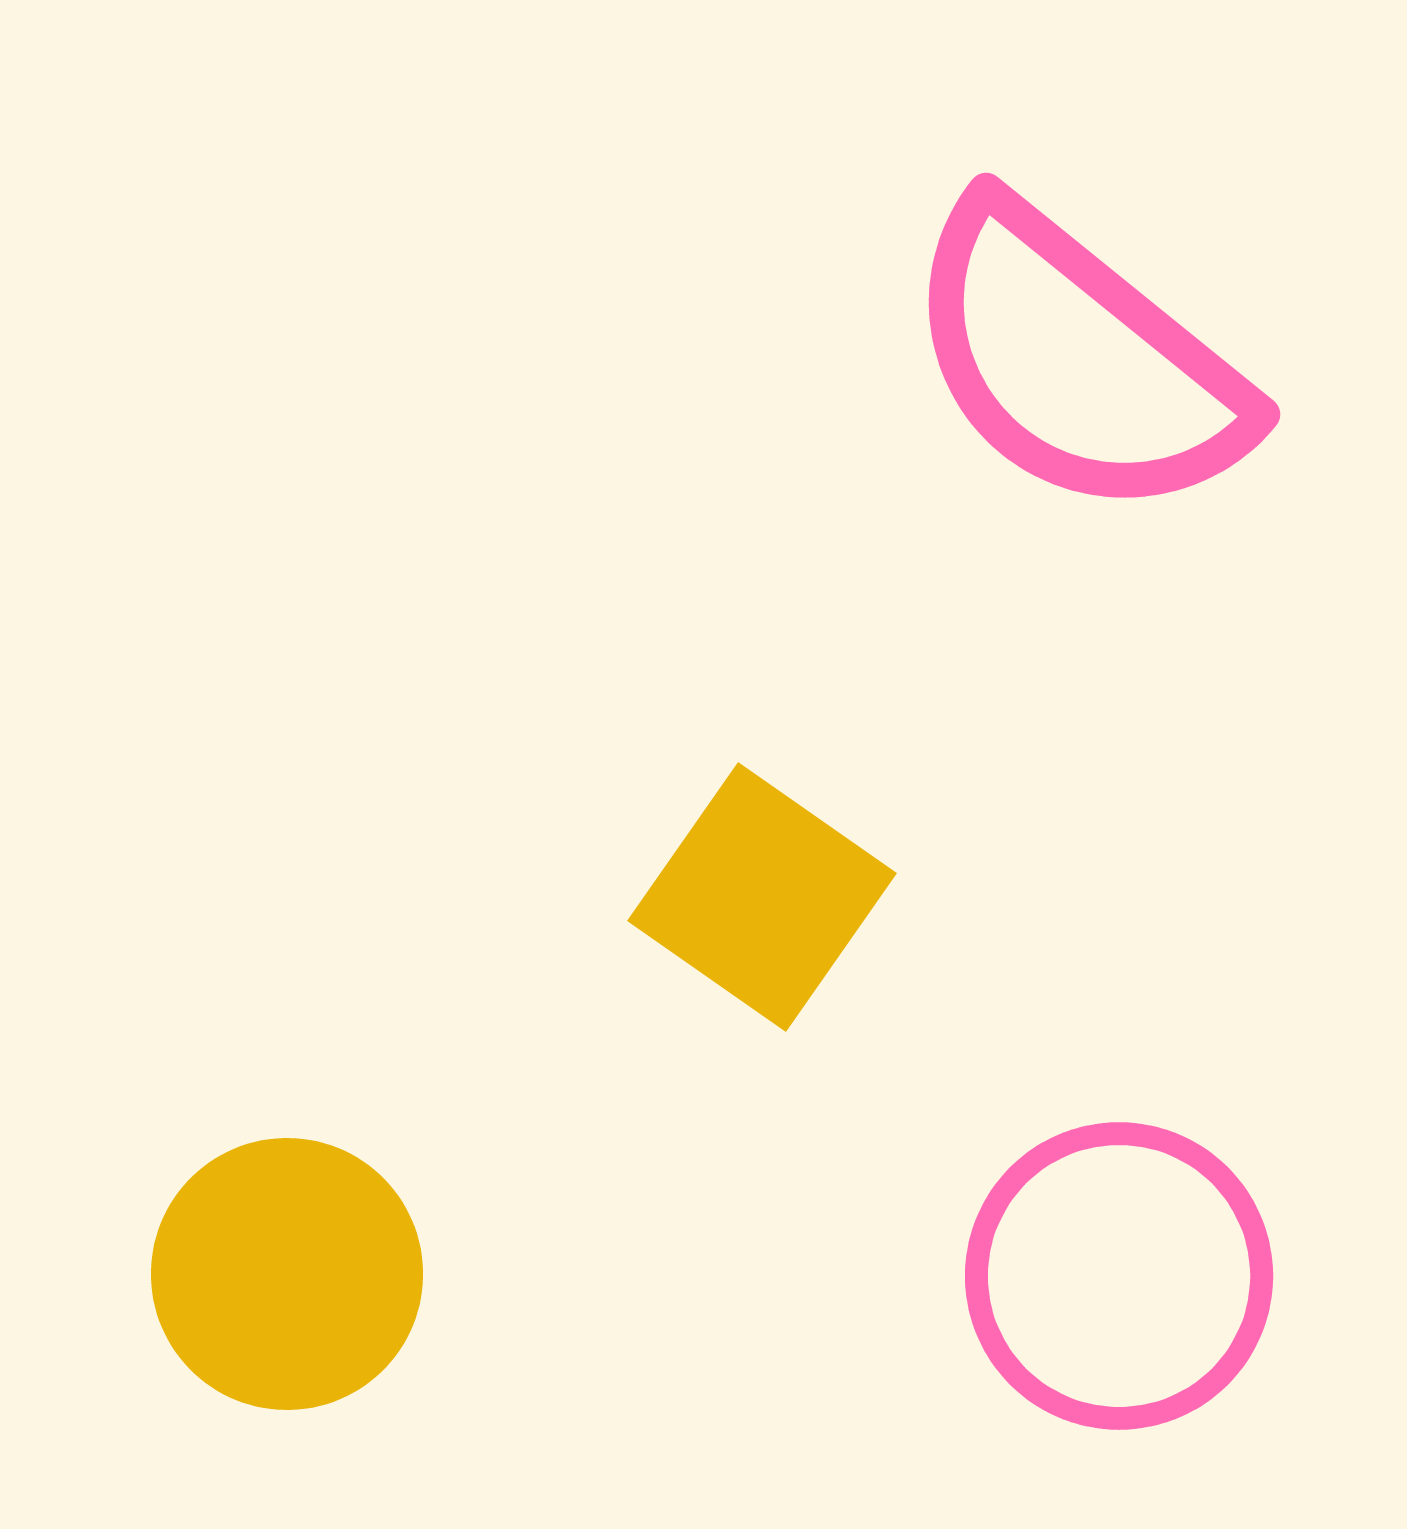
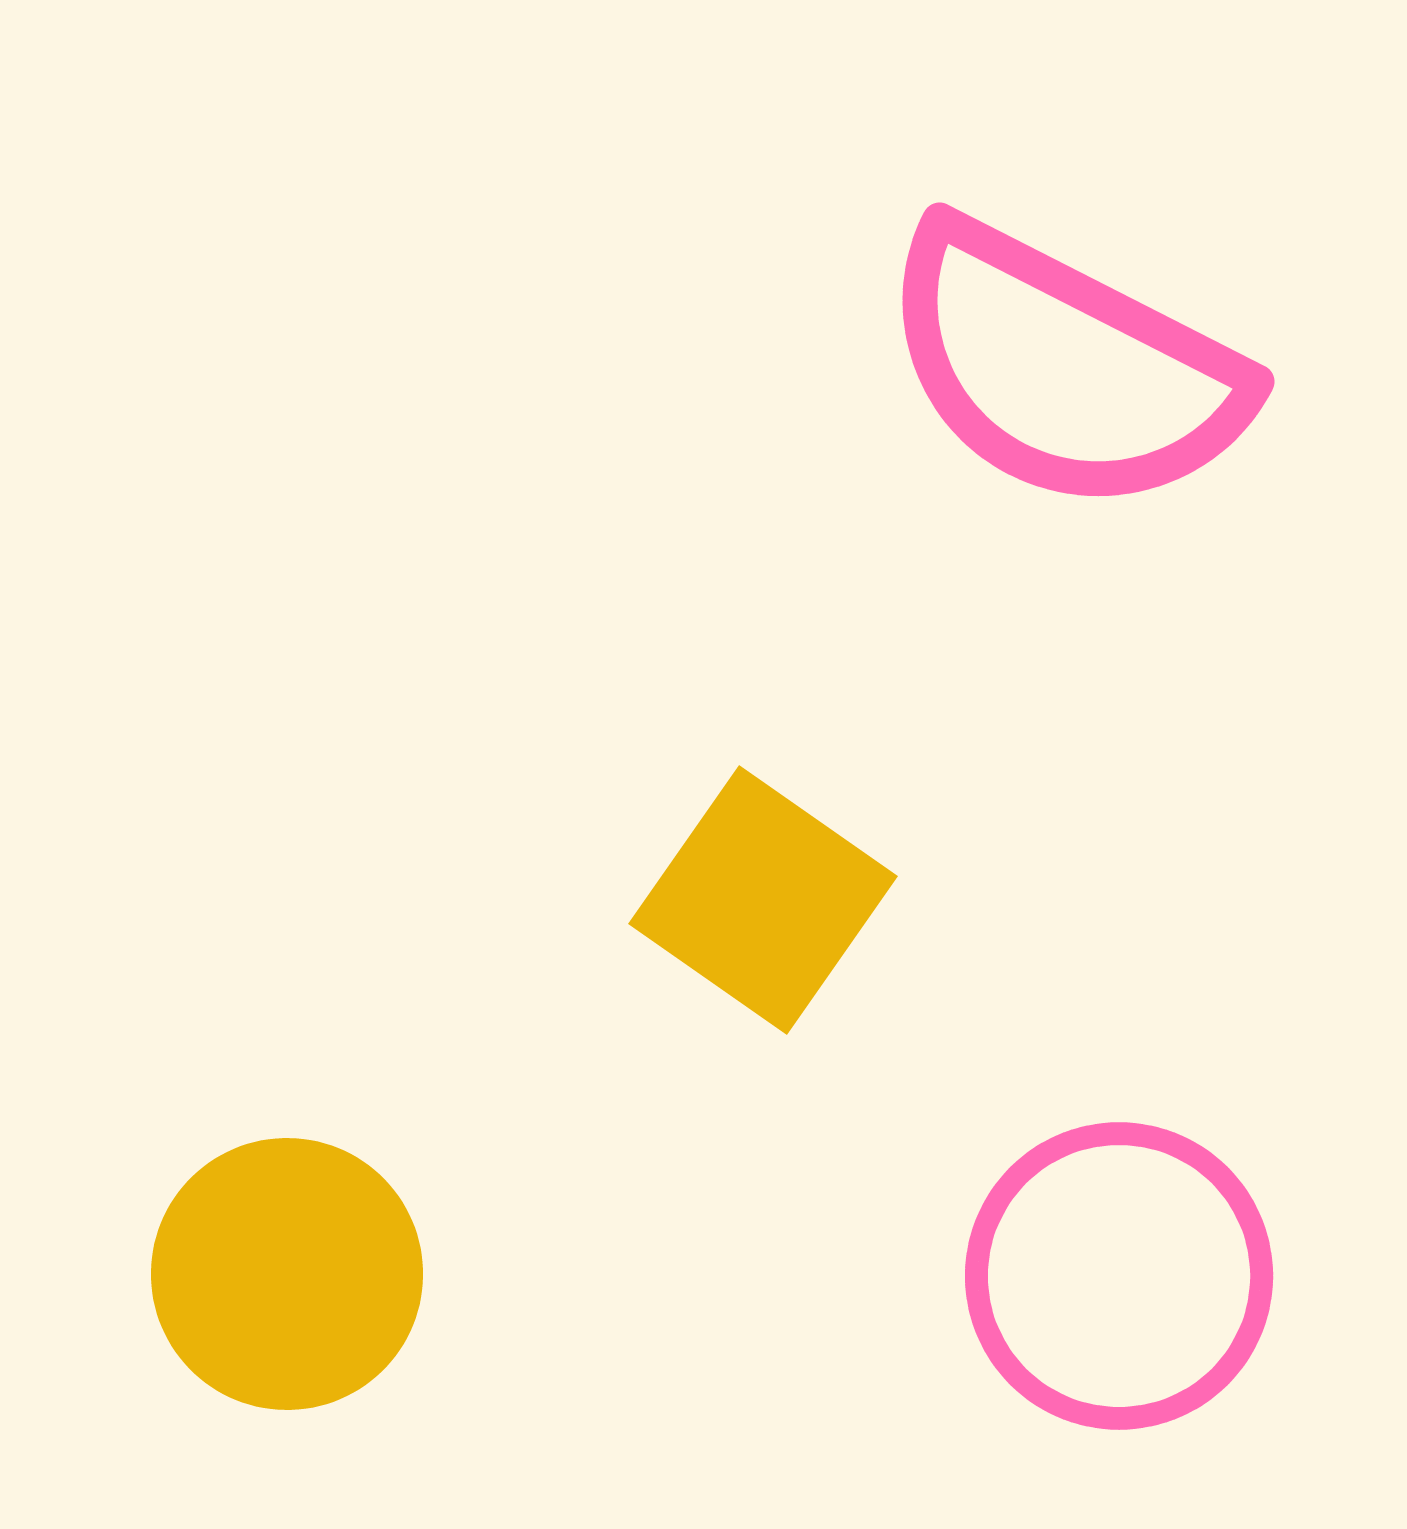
pink semicircle: moved 13 px left, 7 px down; rotated 12 degrees counterclockwise
yellow square: moved 1 px right, 3 px down
